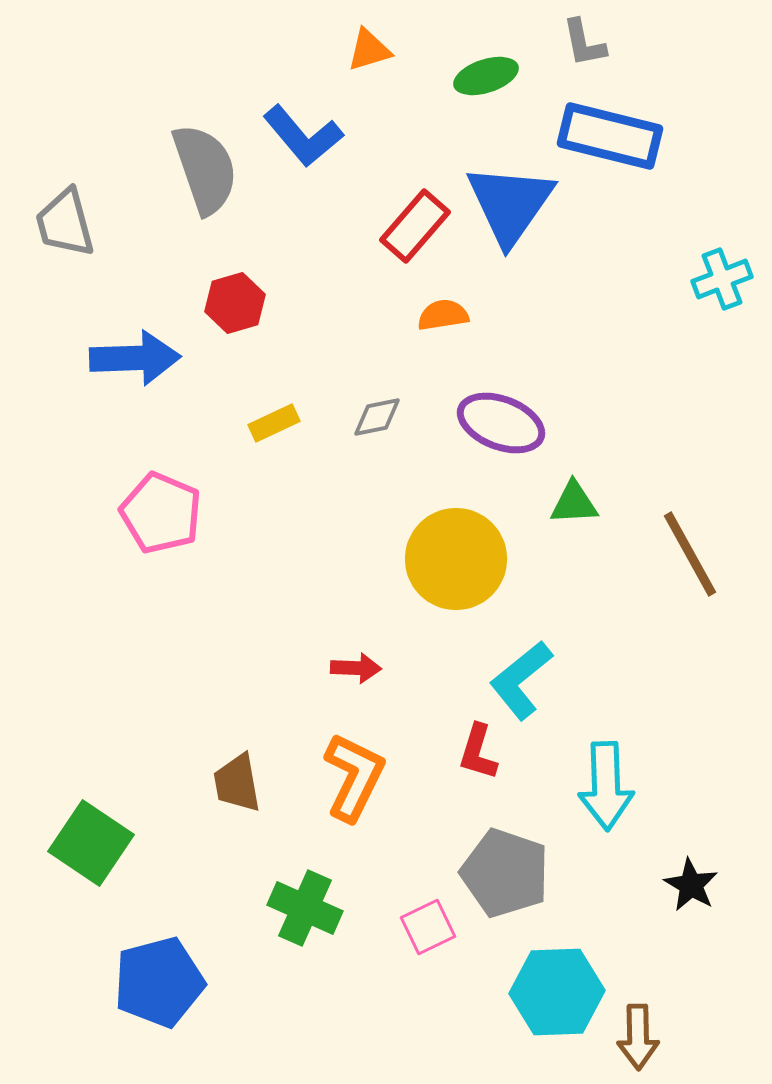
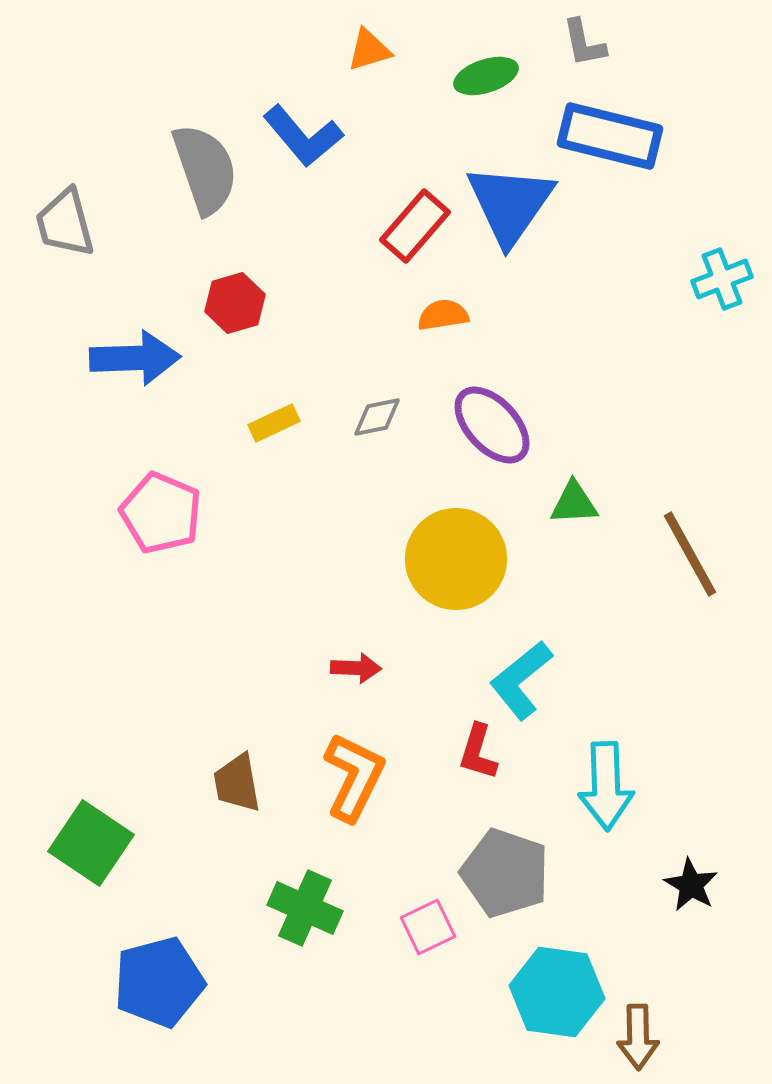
purple ellipse: moved 9 px left, 2 px down; rotated 26 degrees clockwise
cyan hexagon: rotated 10 degrees clockwise
